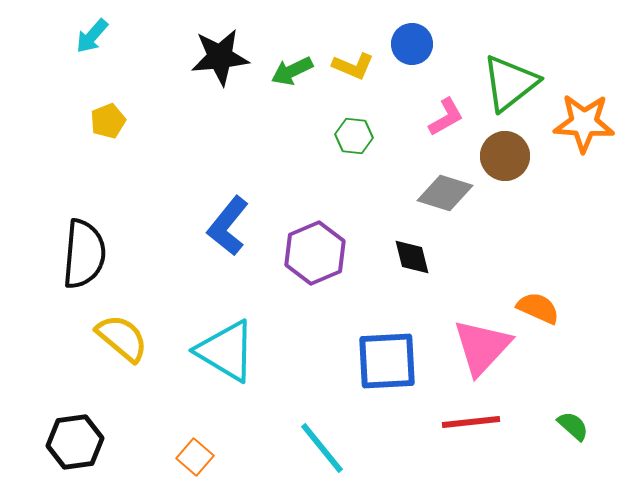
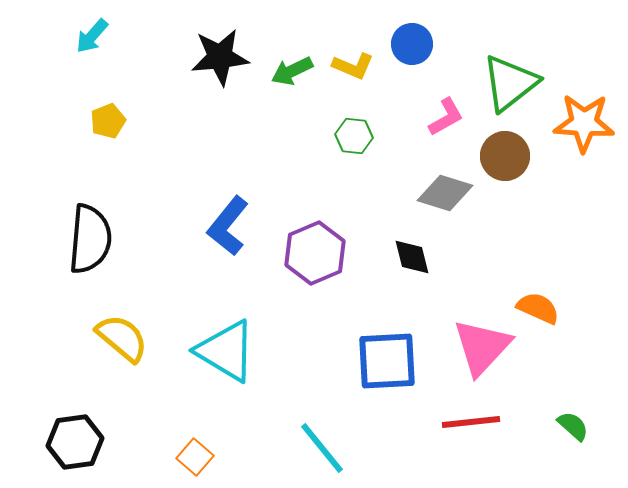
black semicircle: moved 6 px right, 15 px up
